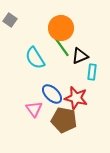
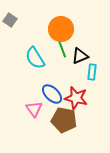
orange circle: moved 1 px down
green line: rotated 15 degrees clockwise
